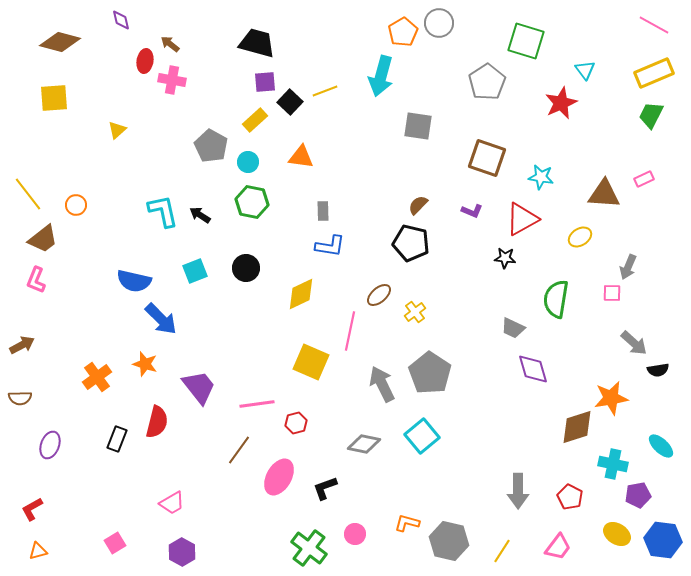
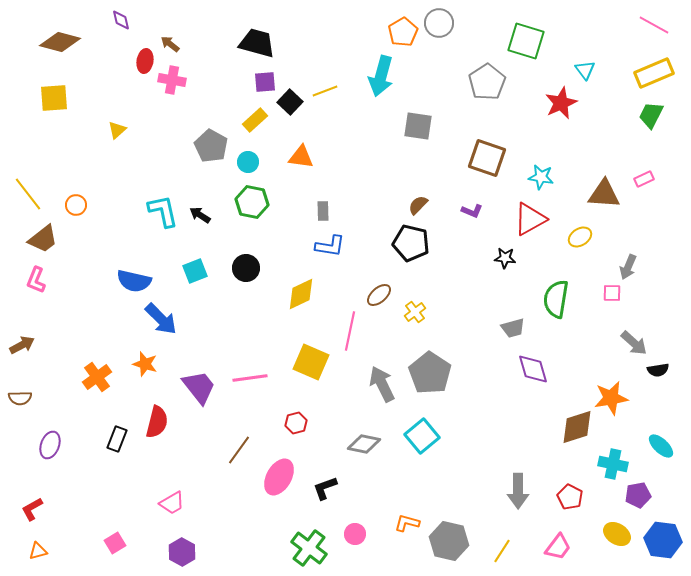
red triangle at (522, 219): moved 8 px right
gray trapezoid at (513, 328): rotated 40 degrees counterclockwise
pink line at (257, 404): moved 7 px left, 26 px up
